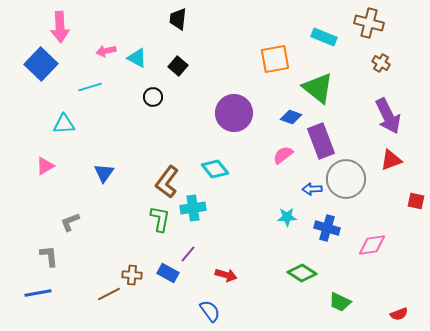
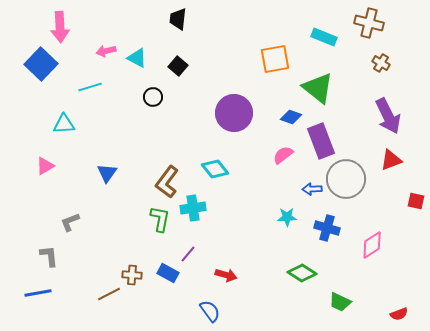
blue triangle at (104, 173): moved 3 px right
pink diamond at (372, 245): rotated 24 degrees counterclockwise
